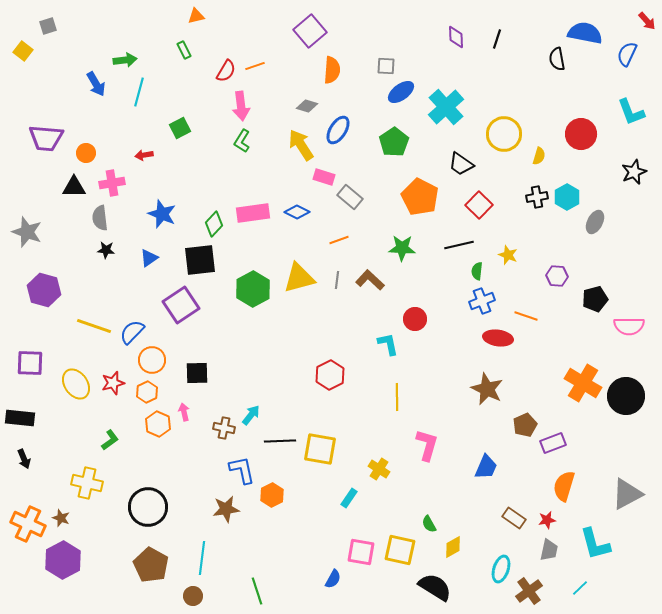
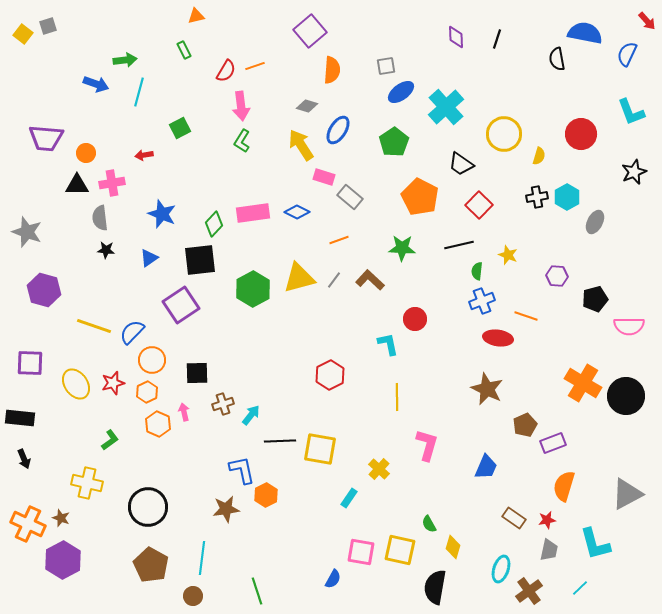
yellow square at (23, 51): moved 17 px up
gray square at (386, 66): rotated 12 degrees counterclockwise
blue arrow at (96, 84): rotated 40 degrees counterclockwise
black triangle at (74, 187): moved 3 px right, 2 px up
gray line at (337, 280): moved 3 px left; rotated 30 degrees clockwise
brown cross at (224, 428): moved 1 px left, 24 px up; rotated 30 degrees counterclockwise
yellow cross at (379, 469): rotated 10 degrees clockwise
orange hexagon at (272, 495): moved 6 px left
yellow diamond at (453, 547): rotated 45 degrees counterclockwise
black semicircle at (435, 587): rotated 112 degrees counterclockwise
